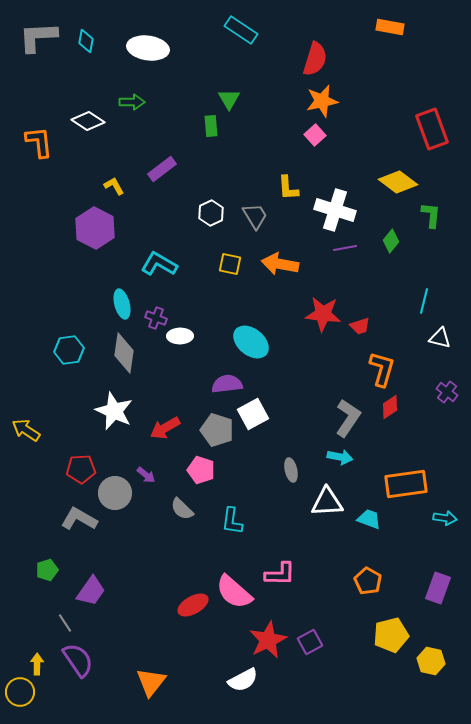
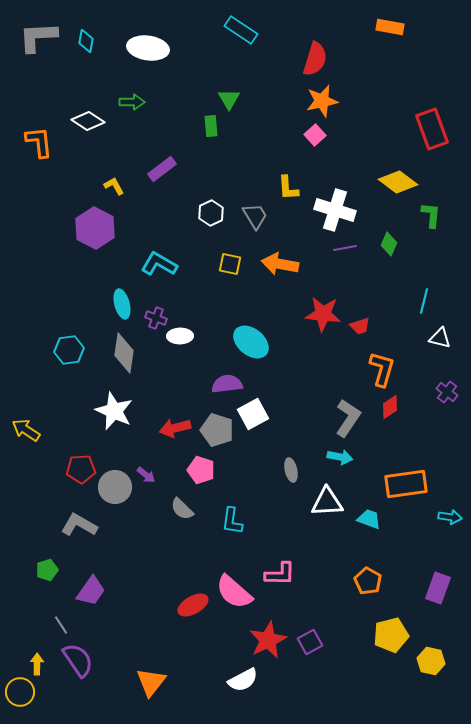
green diamond at (391, 241): moved 2 px left, 3 px down; rotated 15 degrees counterclockwise
red arrow at (165, 428): moved 10 px right; rotated 16 degrees clockwise
gray circle at (115, 493): moved 6 px up
cyan arrow at (445, 518): moved 5 px right, 1 px up
gray L-shape at (79, 519): moved 6 px down
gray line at (65, 623): moved 4 px left, 2 px down
